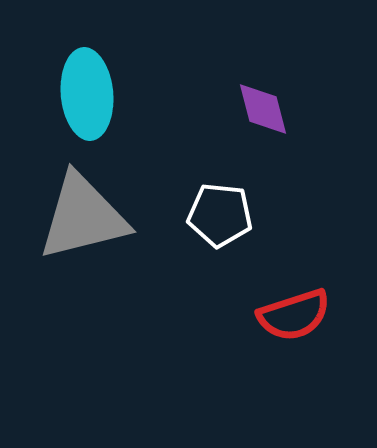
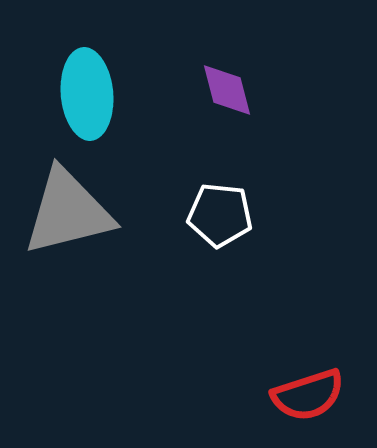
purple diamond: moved 36 px left, 19 px up
gray triangle: moved 15 px left, 5 px up
red semicircle: moved 14 px right, 80 px down
